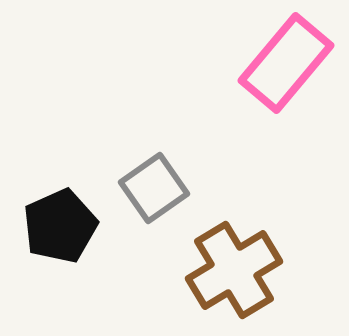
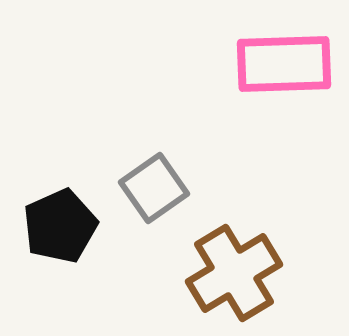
pink rectangle: moved 2 px left, 1 px down; rotated 48 degrees clockwise
brown cross: moved 3 px down
